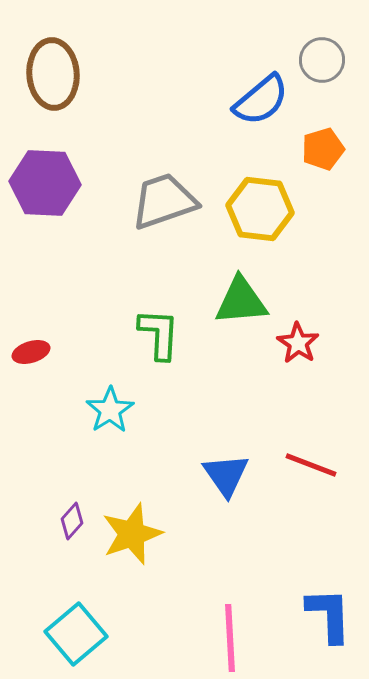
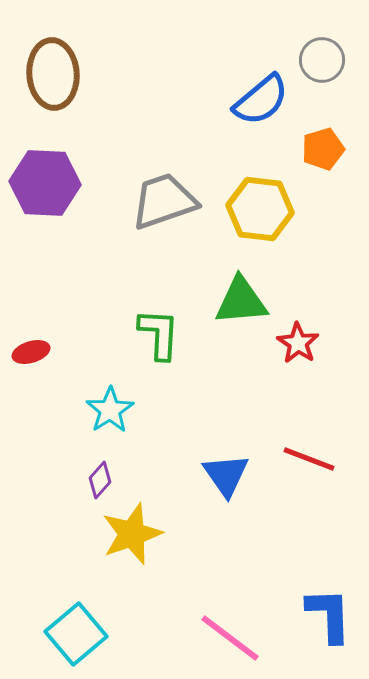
red line: moved 2 px left, 6 px up
purple diamond: moved 28 px right, 41 px up
pink line: rotated 50 degrees counterclockwise
